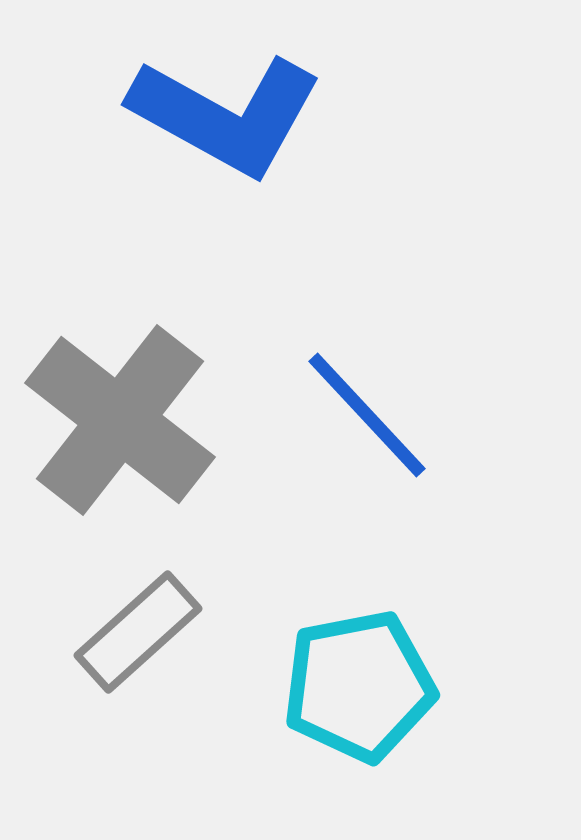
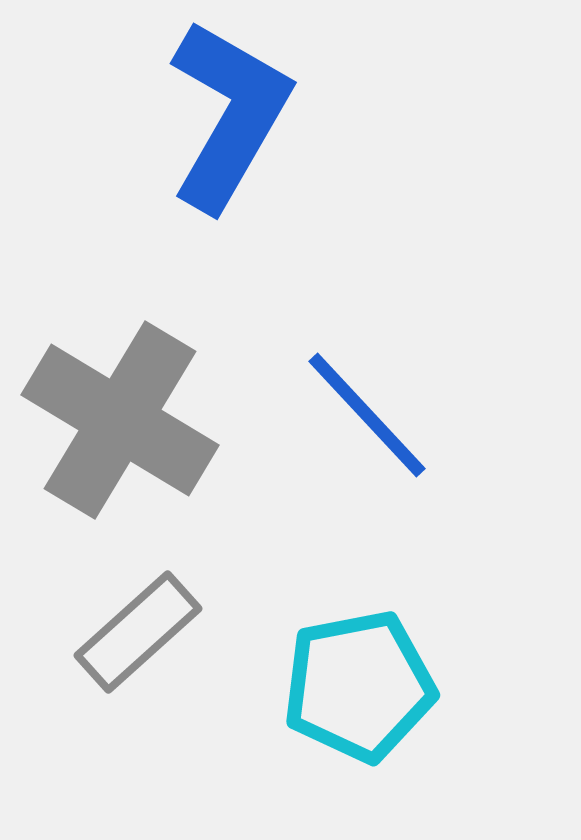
blue L-shape: moved 3 px right; rotated 89 degrees counterclockwise
gray cross: rotated 7 degrees counterclockwise
